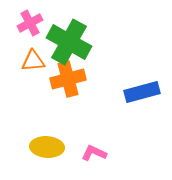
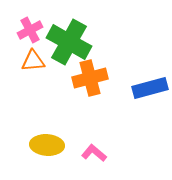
pink cross: moved 7 px down
orange cross: moved 22 px right, 1 px up
blue rectangle: moved 8 px right, 4 px up
yellow ellipse: moved 2 px up
pink L-shape: rotated 15 degrees clockwise
